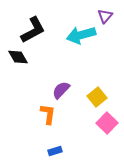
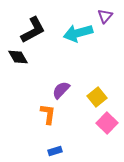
cyan arrow: moved 3 px left, 2 px up
